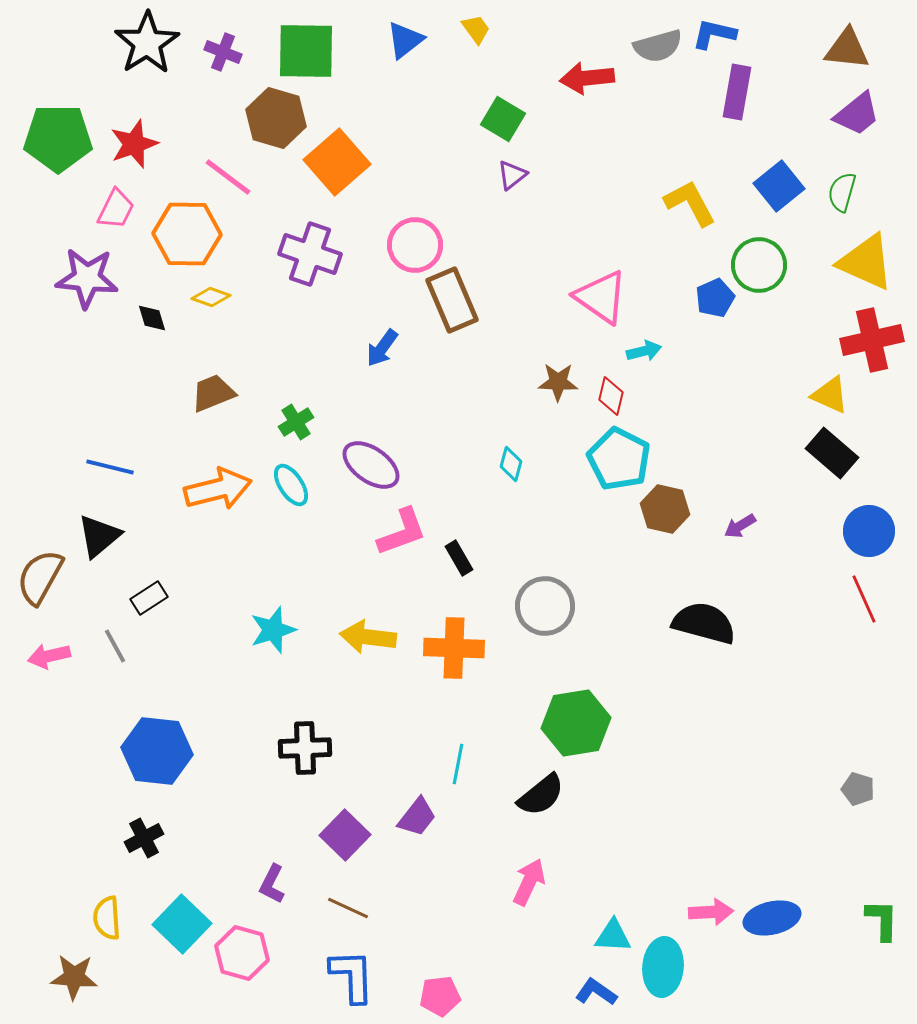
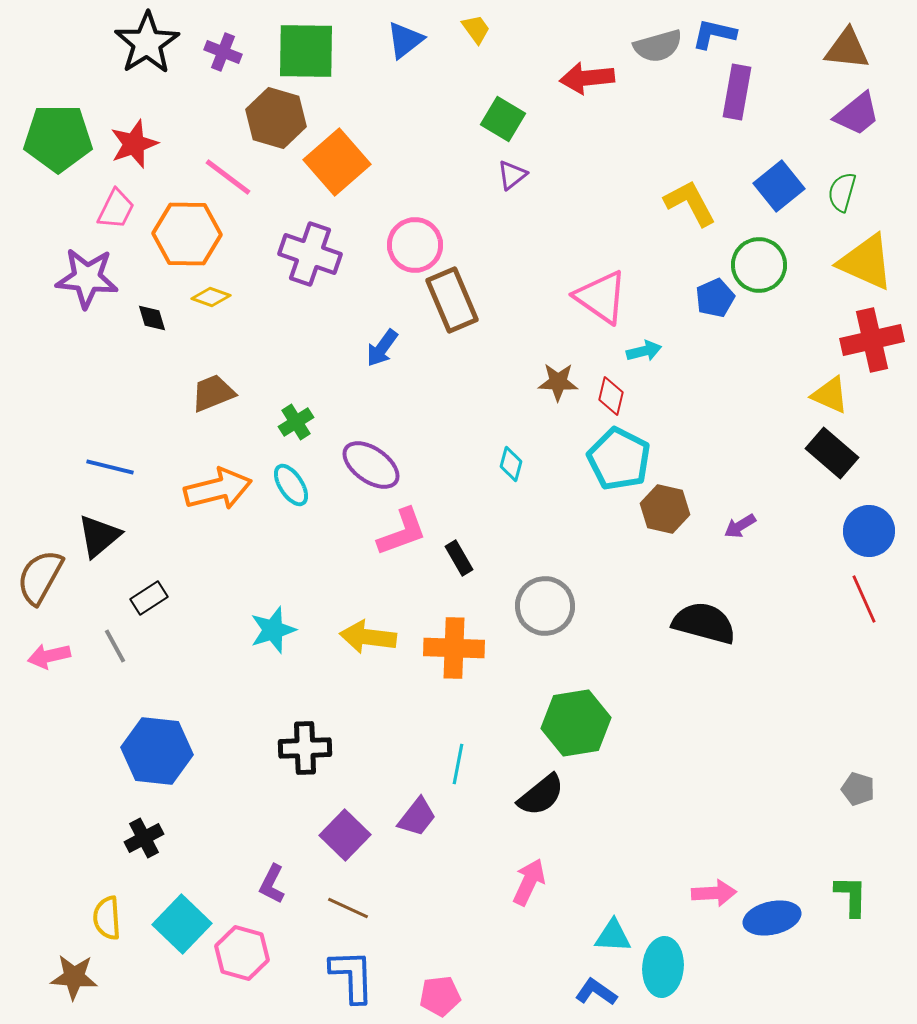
pink arrow at (711, 912): moved 3 px right, 19 px up
green L-shape at (882, 920): moved 31 px left, 24 px up
